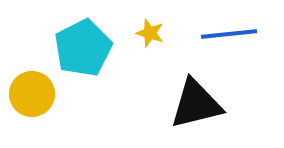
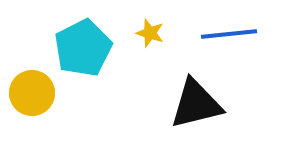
yellow circle: moved 1 px up
